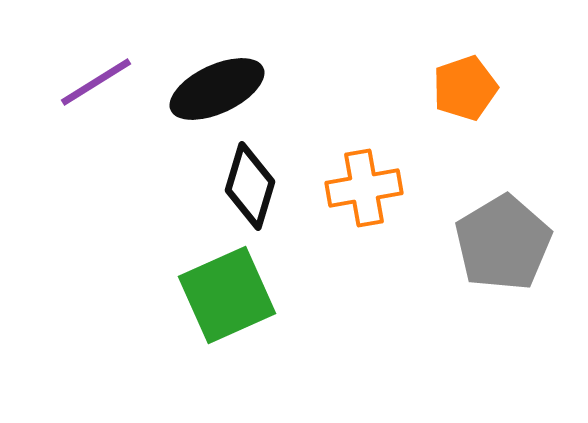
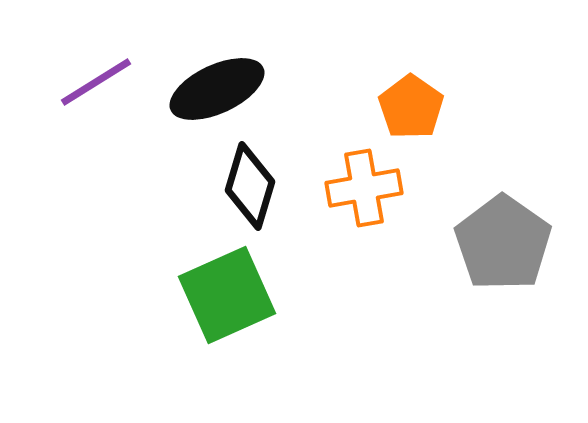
orange pentagon: moved 54 px left, 19 px down; rotated 18 degrees counterclockwise
gray pentagon: rotated 6 degrees counterclockwise
